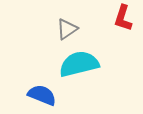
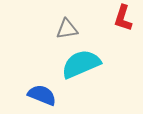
gray triangle: rotated 25 degrees clockwise
cyan semicircle: moved 2 px right; rotated 9 degrees counterclockwise
